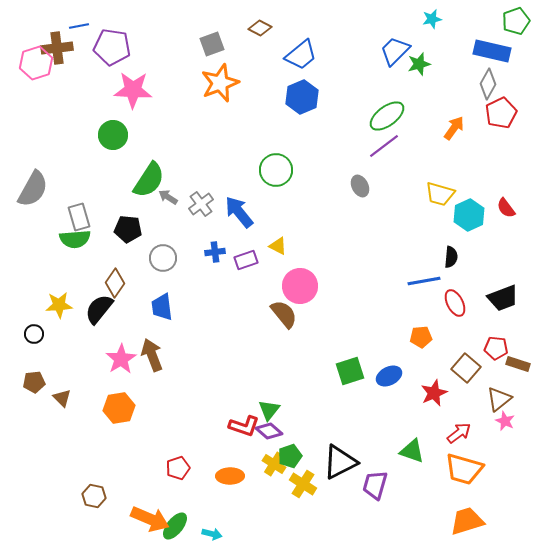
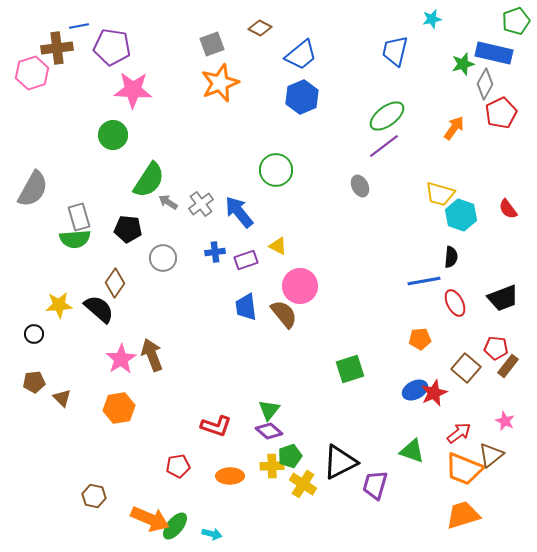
blue trapezoid at (395, 51): rotated 32 degrees counterclockwise
blue rectangle at (492, 51): moved 2 px right, 2 px down
pink hexagon at (36, 63): moved 4 px left, 10 px down
green star at (419, 64): moved 44 px right
gray diamond at (488, 84): moved 3 px left
gray arrow at (168, 197): moved 5 px down
red semicircle at (506, 208): moved 2 px right, 1 px down
cyan hexagon at (469, 215): moved 8 px left; rotated 16 degrees counterclockwise
blue trapezoid at (162, 307): moved 84 px right
black semicircle at (99, 309): rotated 92 degrees clockwise
orange pentagon at (421, 337): moved 1 px left, 2 px down
brown rectangle at (518, 364): moved 10 px left, 2 px down; rotated 70 degrees counterclockwise
green square at (350, 371): moved 2 px up
blue ellipse at (389, 376): moved 26 px right, 14 px down
brown triangle at (499, 399): moved 8 px left, 56 px down
red L-shape at (244, 426): moved 28 px left
yellow cross at (274, 464): moved 2 px left, 2 px down; rotated 35 degrees counterclockwise
red pentagon at (178, 468): moved 2 px up; rotated 10 degrees clockwise
orange trapezoid at (464, 469): rotated 6 degrees clockwise
orange trapezoid at (467, 521): moved 4 px left, 6 px up
